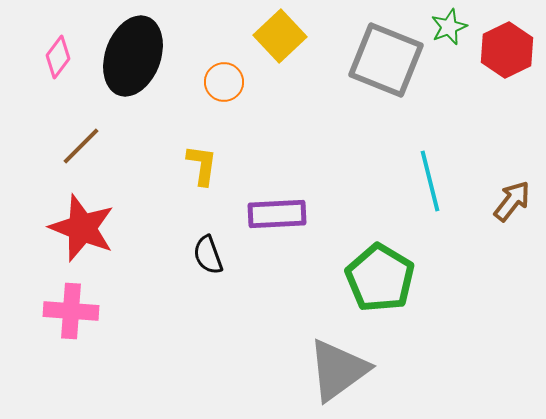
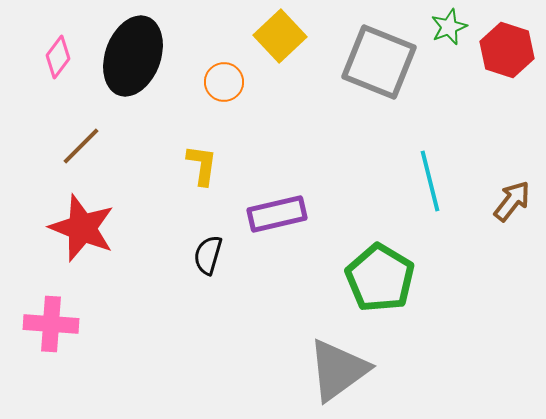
red hexagon: rotated 16 degrees counterclockwise
gray square: moved 7 px left, 2 px down
purple rectangle: rotated 10 degrees counterclockwise
black semicircle: rotated 36 degrees clockwise
pink cross: moved 20 px left, 13 px down
